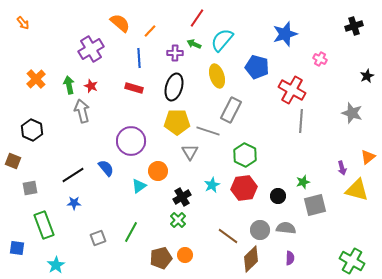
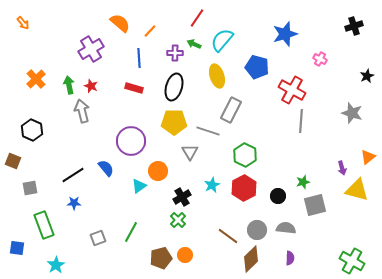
yellow pentagon at (177, 122): moved 3 px left
red hexagon at (244, 188): rotated 20 degrees counterclockwise
gray circle at (260, 230): moved 3 px left
